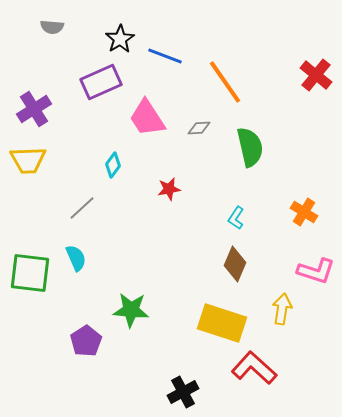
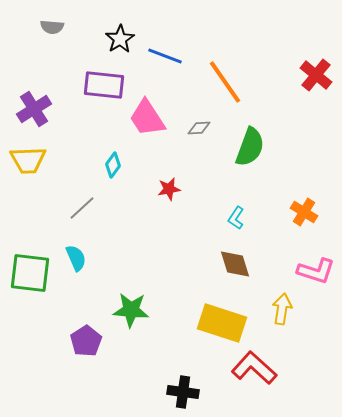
purple rectangle: moved 3 px right, 3 px down; rotated 30 degrees clockwise
green semicircle: rotated 33 degrees clockwise
brown diamond: rotated 40 degrees counterclockwise
black cross: rotated 36 degrees clockwise
